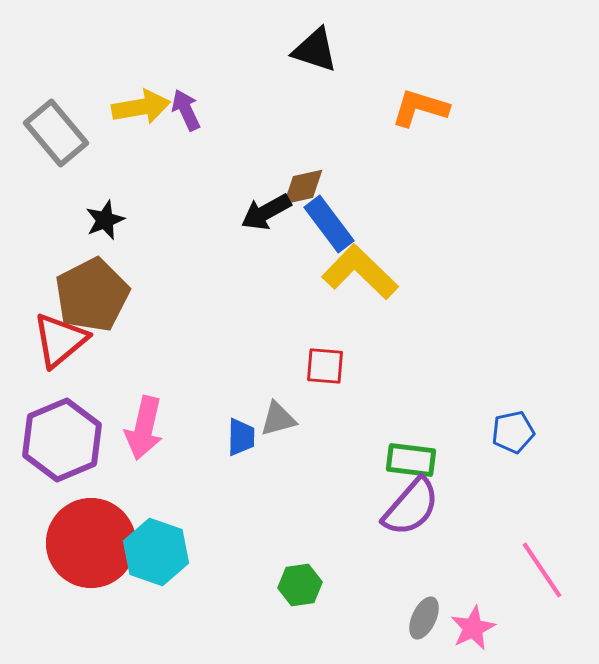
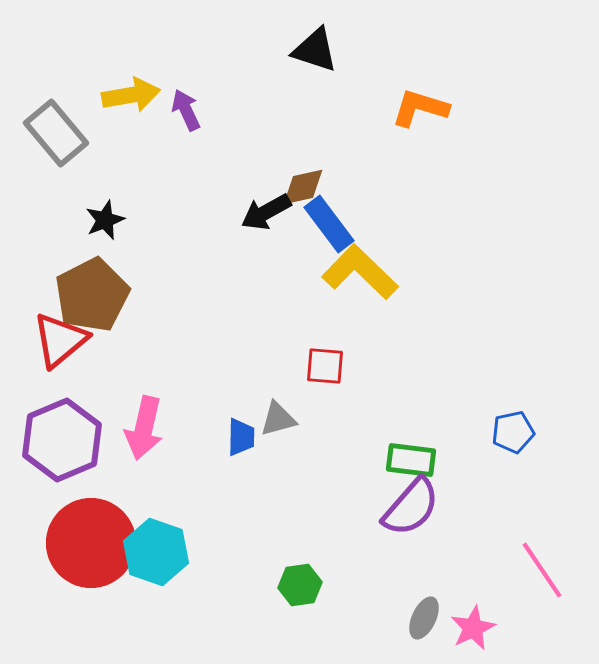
yellow arrow: moved 10 px left, 12 px up
